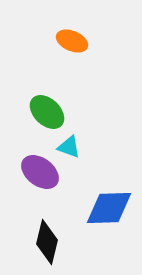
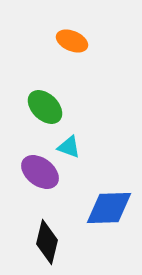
green ellipse: moved 2 px left, 5 px up
